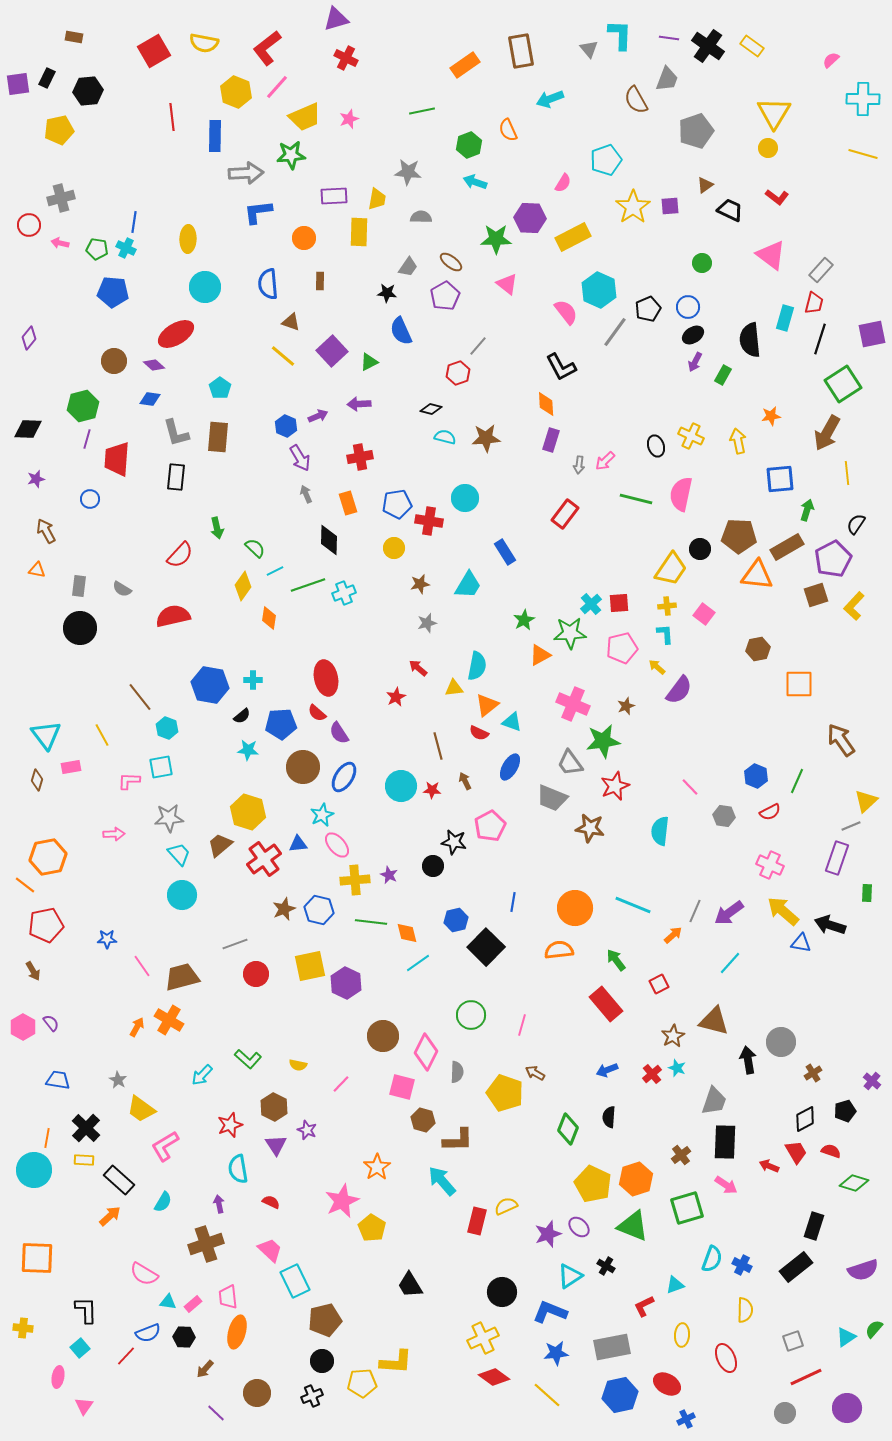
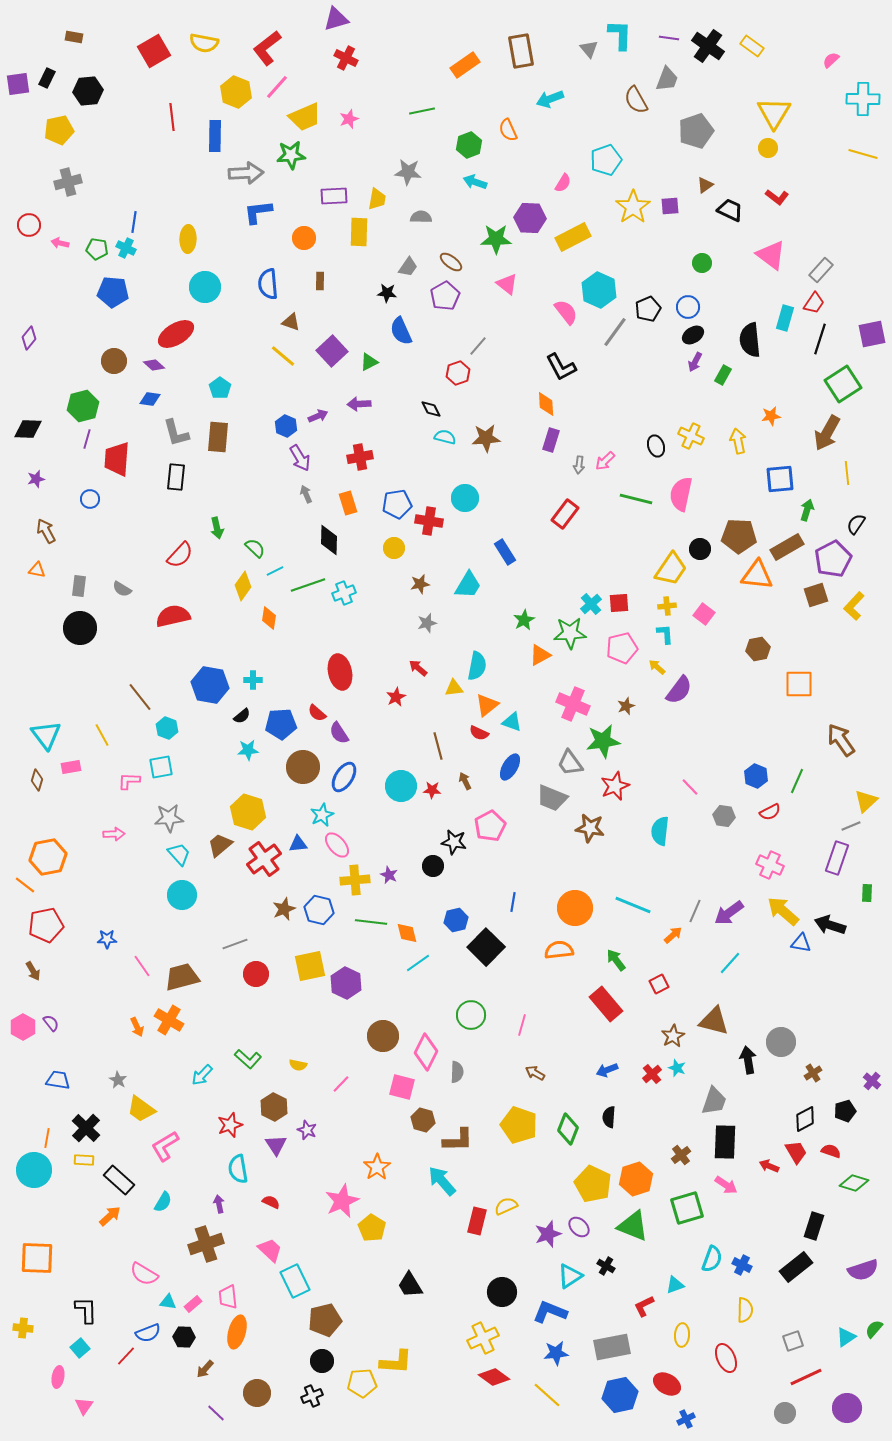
gray cross at (61, 198): moved 7 px right, 16 px up
red trapezoid at (814, 303): rotated 20 degrees clockwise
black diamond at (431, 409): rotated 50 degrees clockwise
red ellipse at (326, 678): moved 14 px right, 6 px up
cyan star at (248, 750): rotated 10 degrees counterclockwise
orange arrow at (137, 1027): rotated 126 degrees clockwise
yellow pentagon at (505, 1093): moved 14 px right, 32 px down
